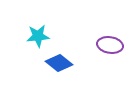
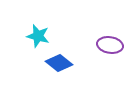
cyan star: rotated 20 degrees clockwise
